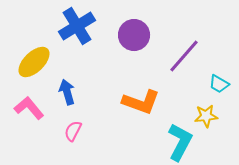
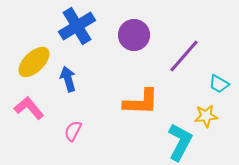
blue arrow: moved 1 px right, 13 px up
orange L-shape: rotated 18 degrees counterclockwise
